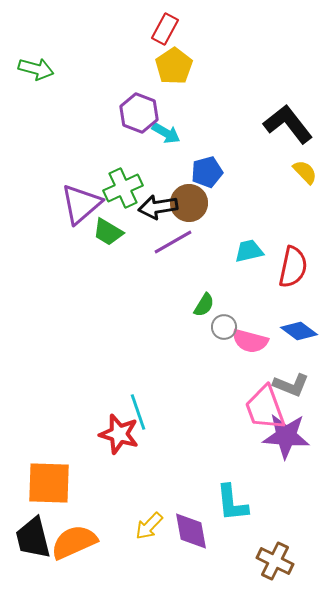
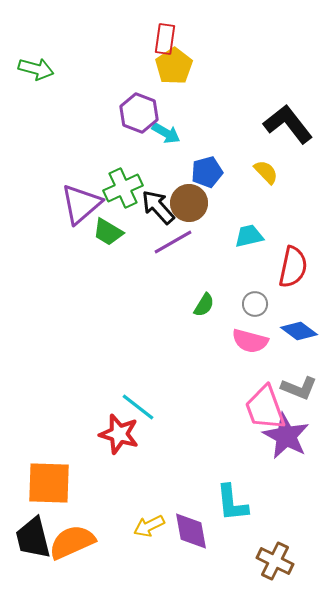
red rectangle: moved 10 px down; rotated 20 degrees counterclockwise
yellow semicircle: moved 39 px left
black arrow: rotated 57 degrees clockwise
cyan trapezoid: moved 15 px up
gray circle: moved 31 px right, 23 px up
gray L-shape: moved 8 px right, 3 px down
cyan line: moved 5 px up; rotated 33 degrees counterclockwise
purple star: rotated 24 degrees clockwise
yellow arrow: rotated 20 degrees clockwise
orange semicircle: moved 2 px left
